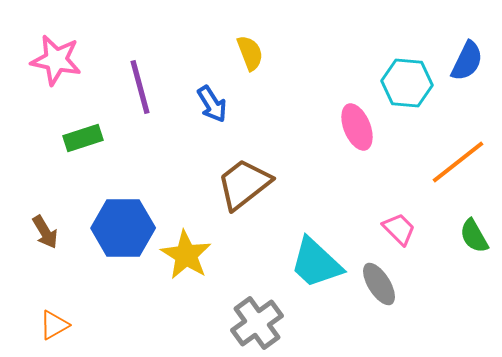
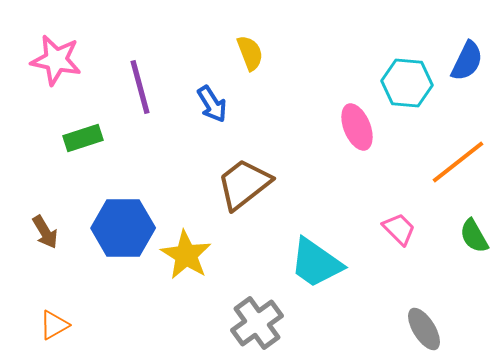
cyan trapezoid: rotated 8 degrees counterclockwise
gray ellipse: moved 45 px right, 45 px down
